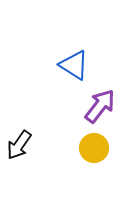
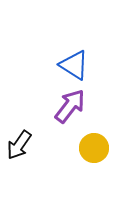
purple arrow: moved 30 px left
